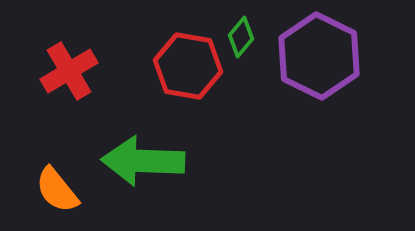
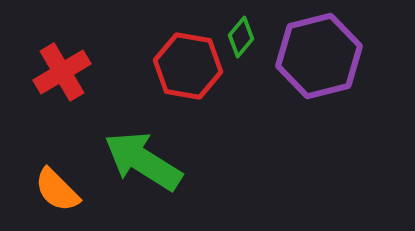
purple hexagon: rotated 20 degrees clockwise
red cross: moved 7 px left, 1 px down
green arrow: rotated 30 degrees clockwise
orange semicircle: rotated 6 degrees counterclockwise
